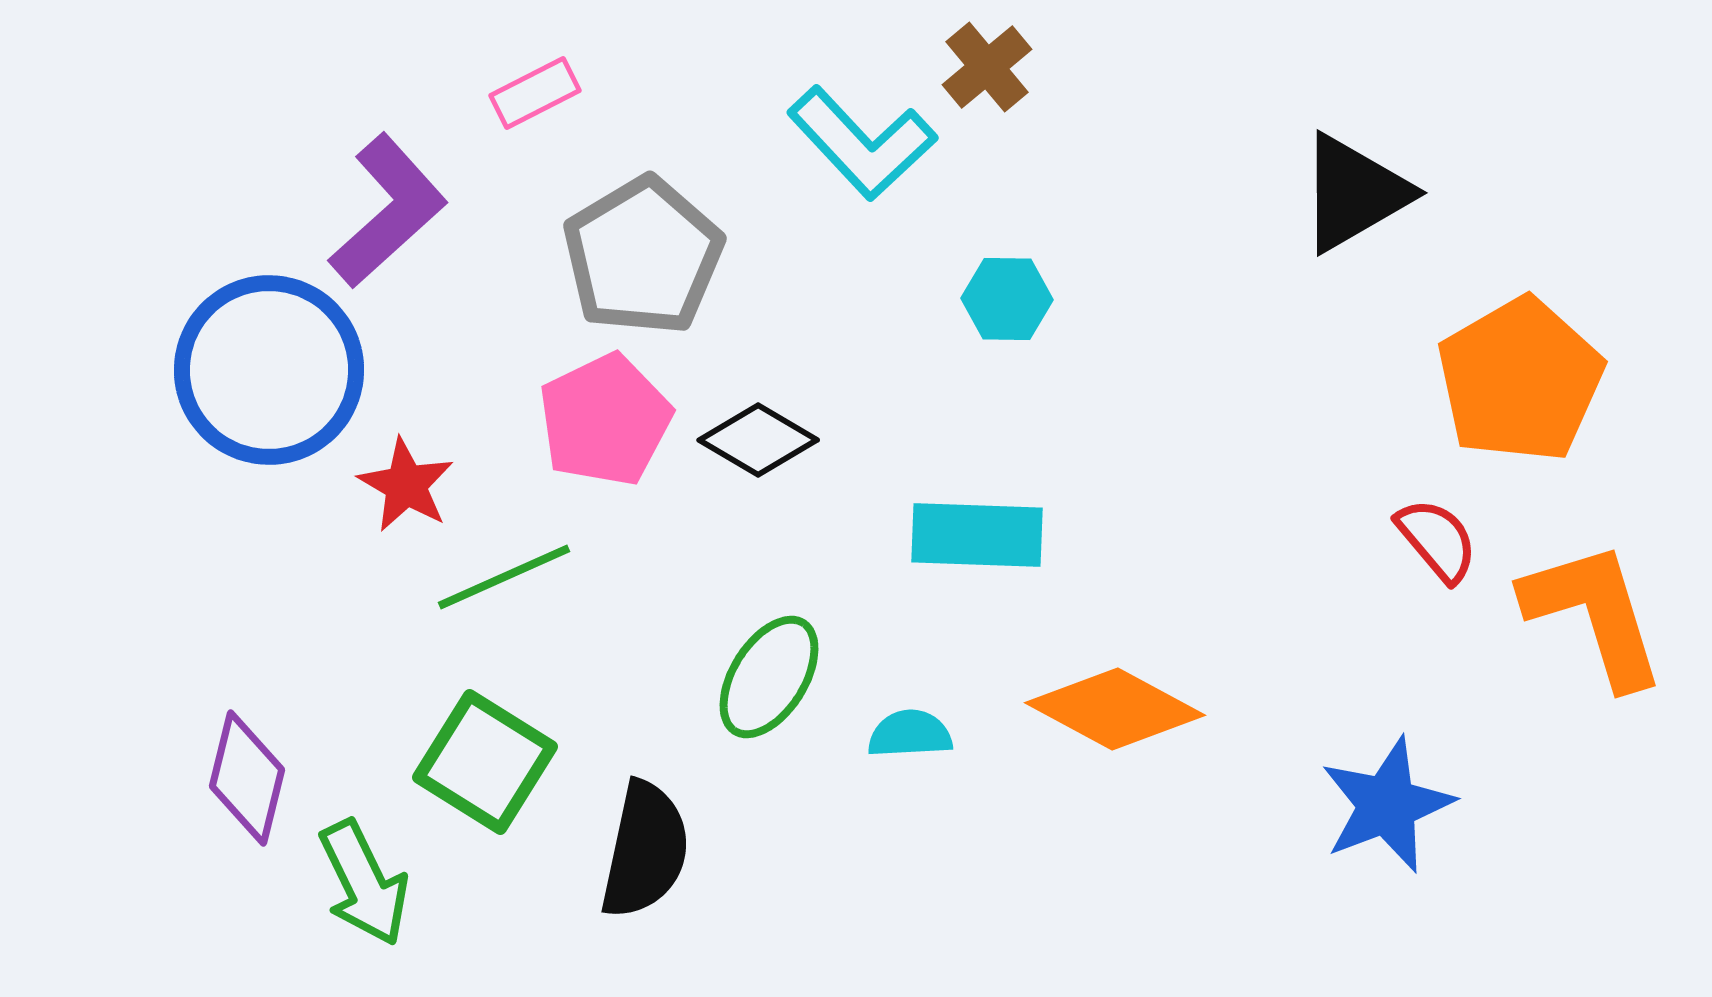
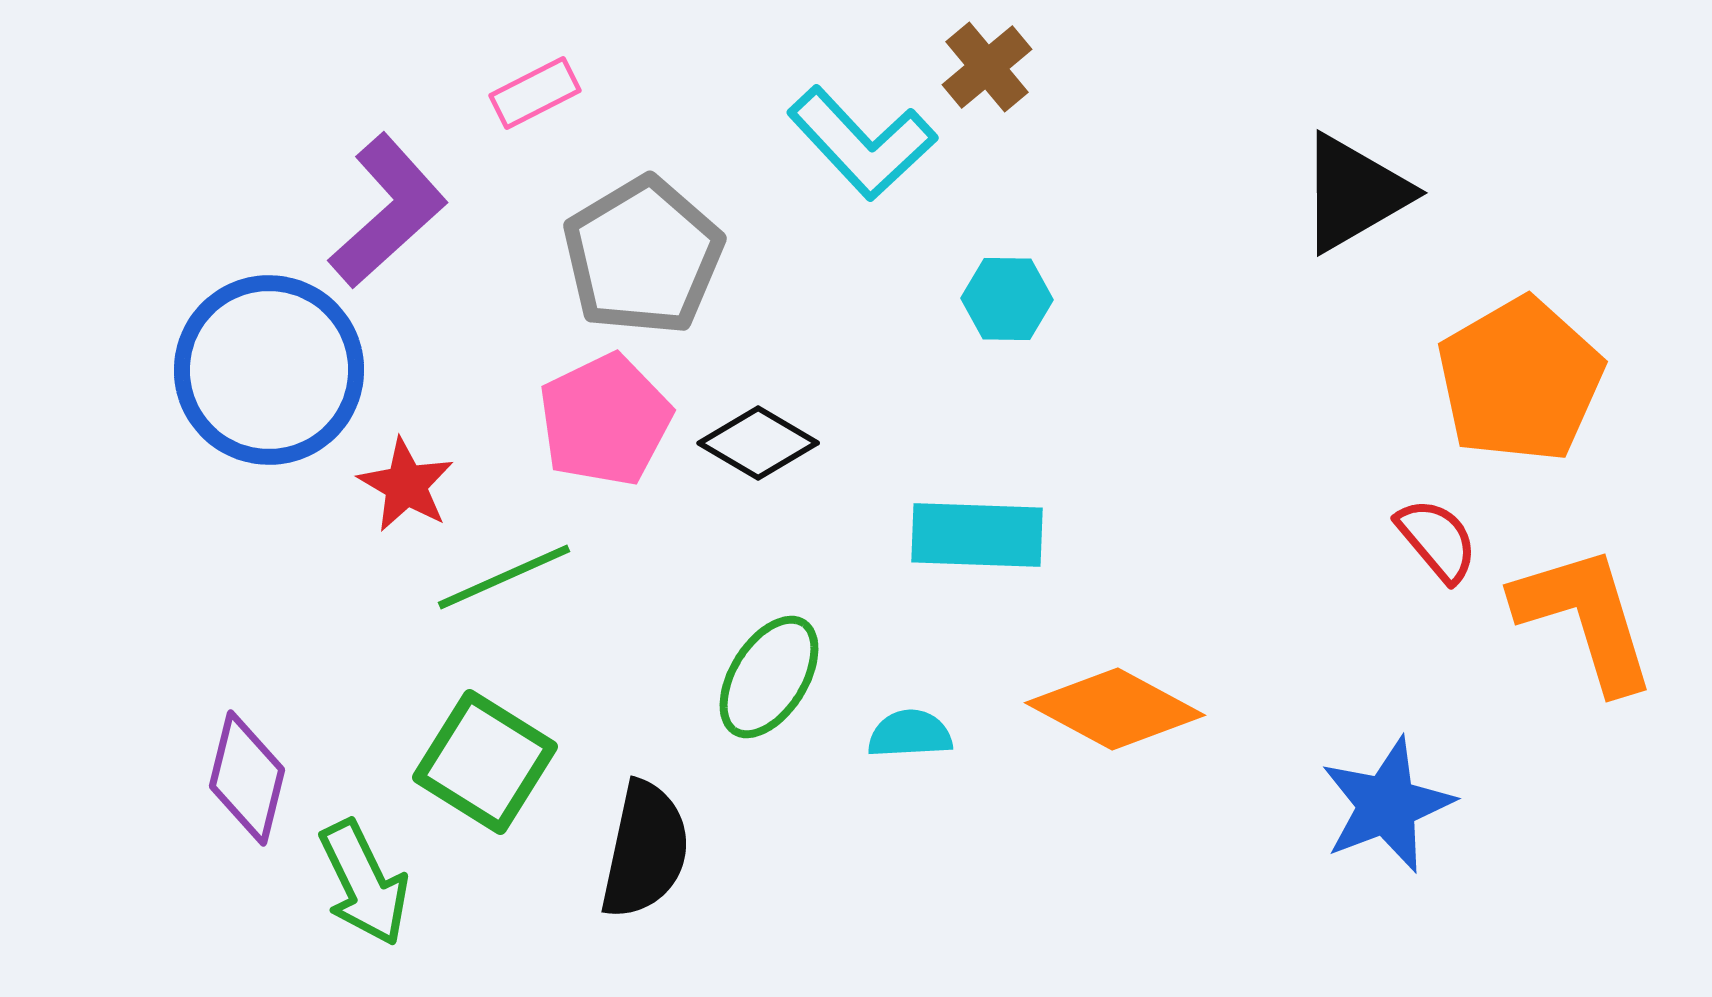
black diamond: moved 3 px down
orange L-shape: moved 9 px left, 4 px down
